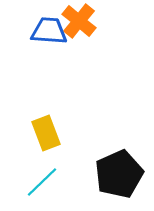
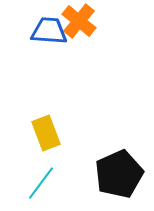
cyan line: moved 1 px left, 1 px down; rotated 9 degrees counterclockwise
